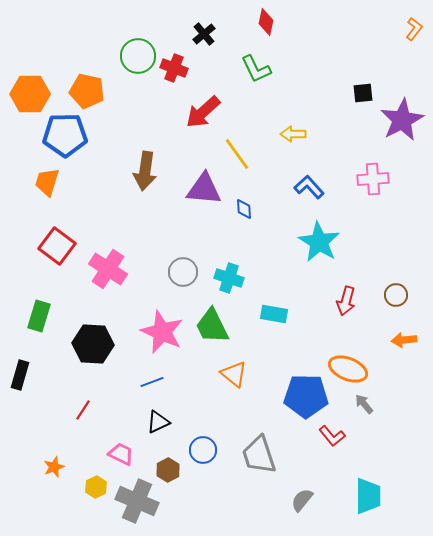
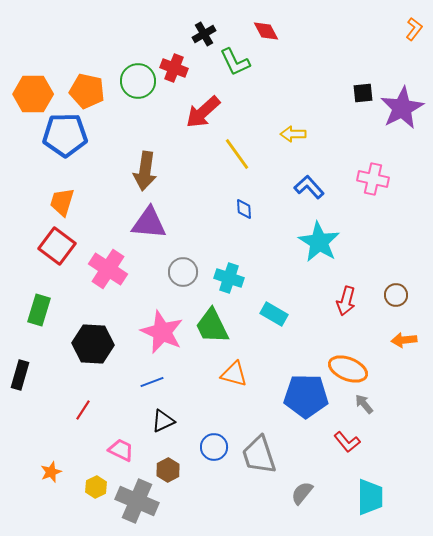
red diamond at (266, 22): moved 9 px down; rotated 40 degrees counterclockwise
black cross at (204, 34): rotated 10 degrees clockwise
green circle at (138, 56): moved 25 px down
green L-shape at (256, 69): moved 21 px left, 7 px up
orange hexagon at (30, 94): moved 3 px right
purple star at (402, 120): moved 12 px up
pink cross at (373, 179): rotated 16 degrees clockwise
orange trapezoid at (47, 182): moved 15 px right, 20 px down
purple triangle at (204, 189): moved 55 px left, 34 px down
cyan rectangle at (274, 314): rotated 20 degrees clockwise
green rectangle at (39, 316): moved 6 px up
orange triangle at (234, 374): rotated 24 degrees counterclockwise
black triangle at (158, 422): moved 5 px right, 1 px up
red L-shape at (332, 436): moved 15 px right, 6 px down
blue circle at (203, 450): moved 11 px right, 3 px up
pink trapezoid at (121, 454): moved 4 px up
orange star at (54, 467): moved 3 px left, 5 px down
cyan trapezoid at (368, 496): moved 2 px right, 1 px down
gray semicircle at (302, 500): moved 7 px up
